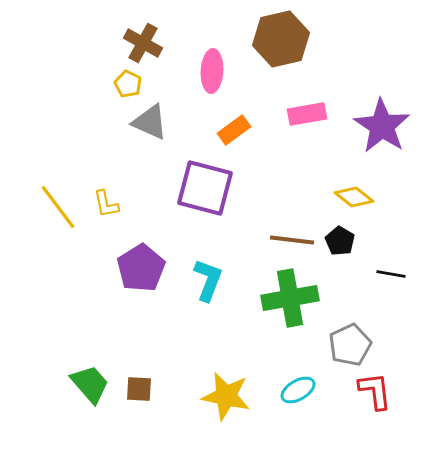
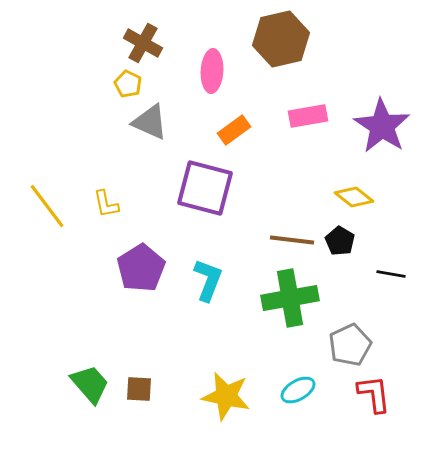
pink rectangle: moved 1 px right, 2 px down
yellow line: moved 11 px left, 1 px up
red L-shape: moved 1 px left, 3 px down
